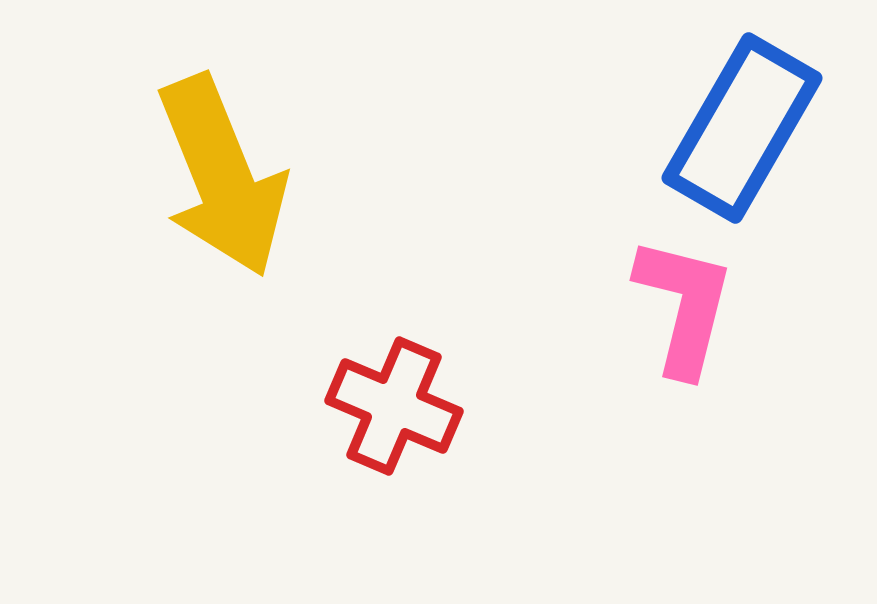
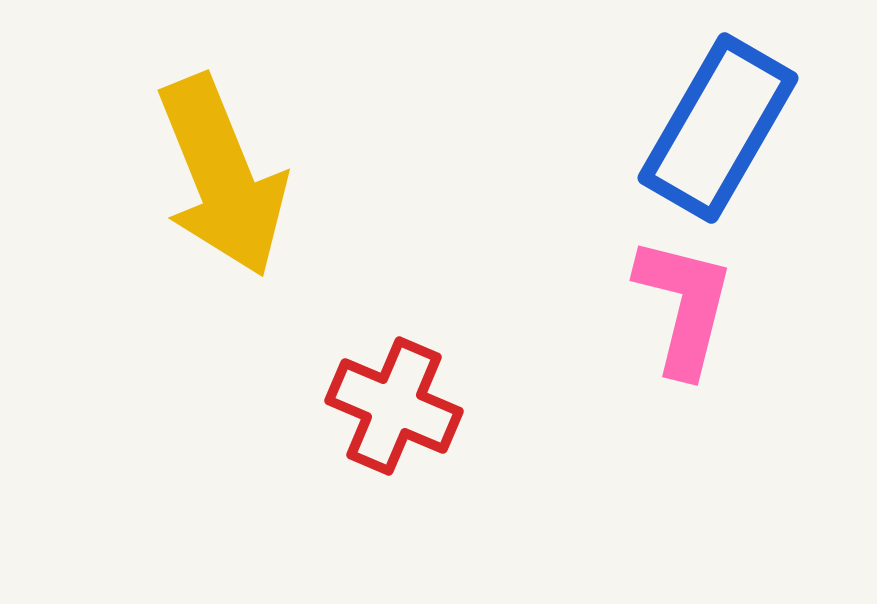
blue rectangle: moved 24 px left
